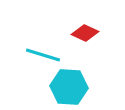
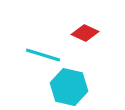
cyan hexagon: rotated 9 degrees clockwise
